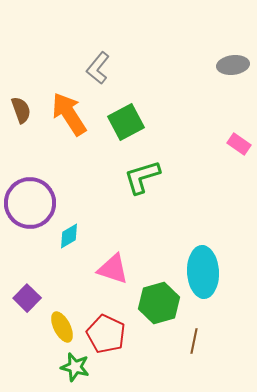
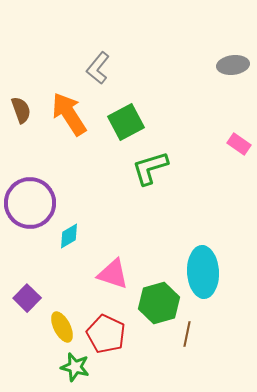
green L-shape: moved 8 px right, 9 px up
pink triangle: moved 5 px down
brown line: moved 7 px left, 7 px up
